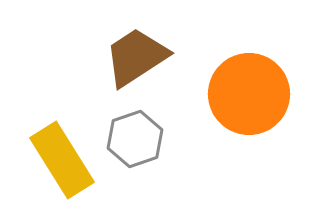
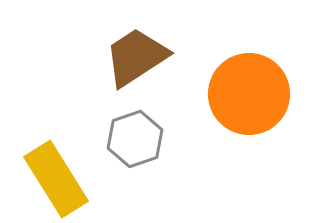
yellow rectangle: moved 6 px left, 19 px down
